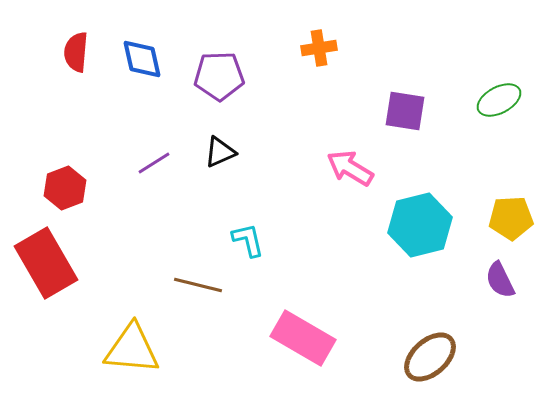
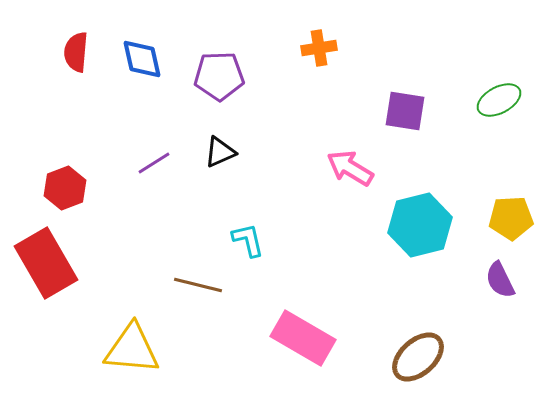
brown ellipse: moved 12 px left
